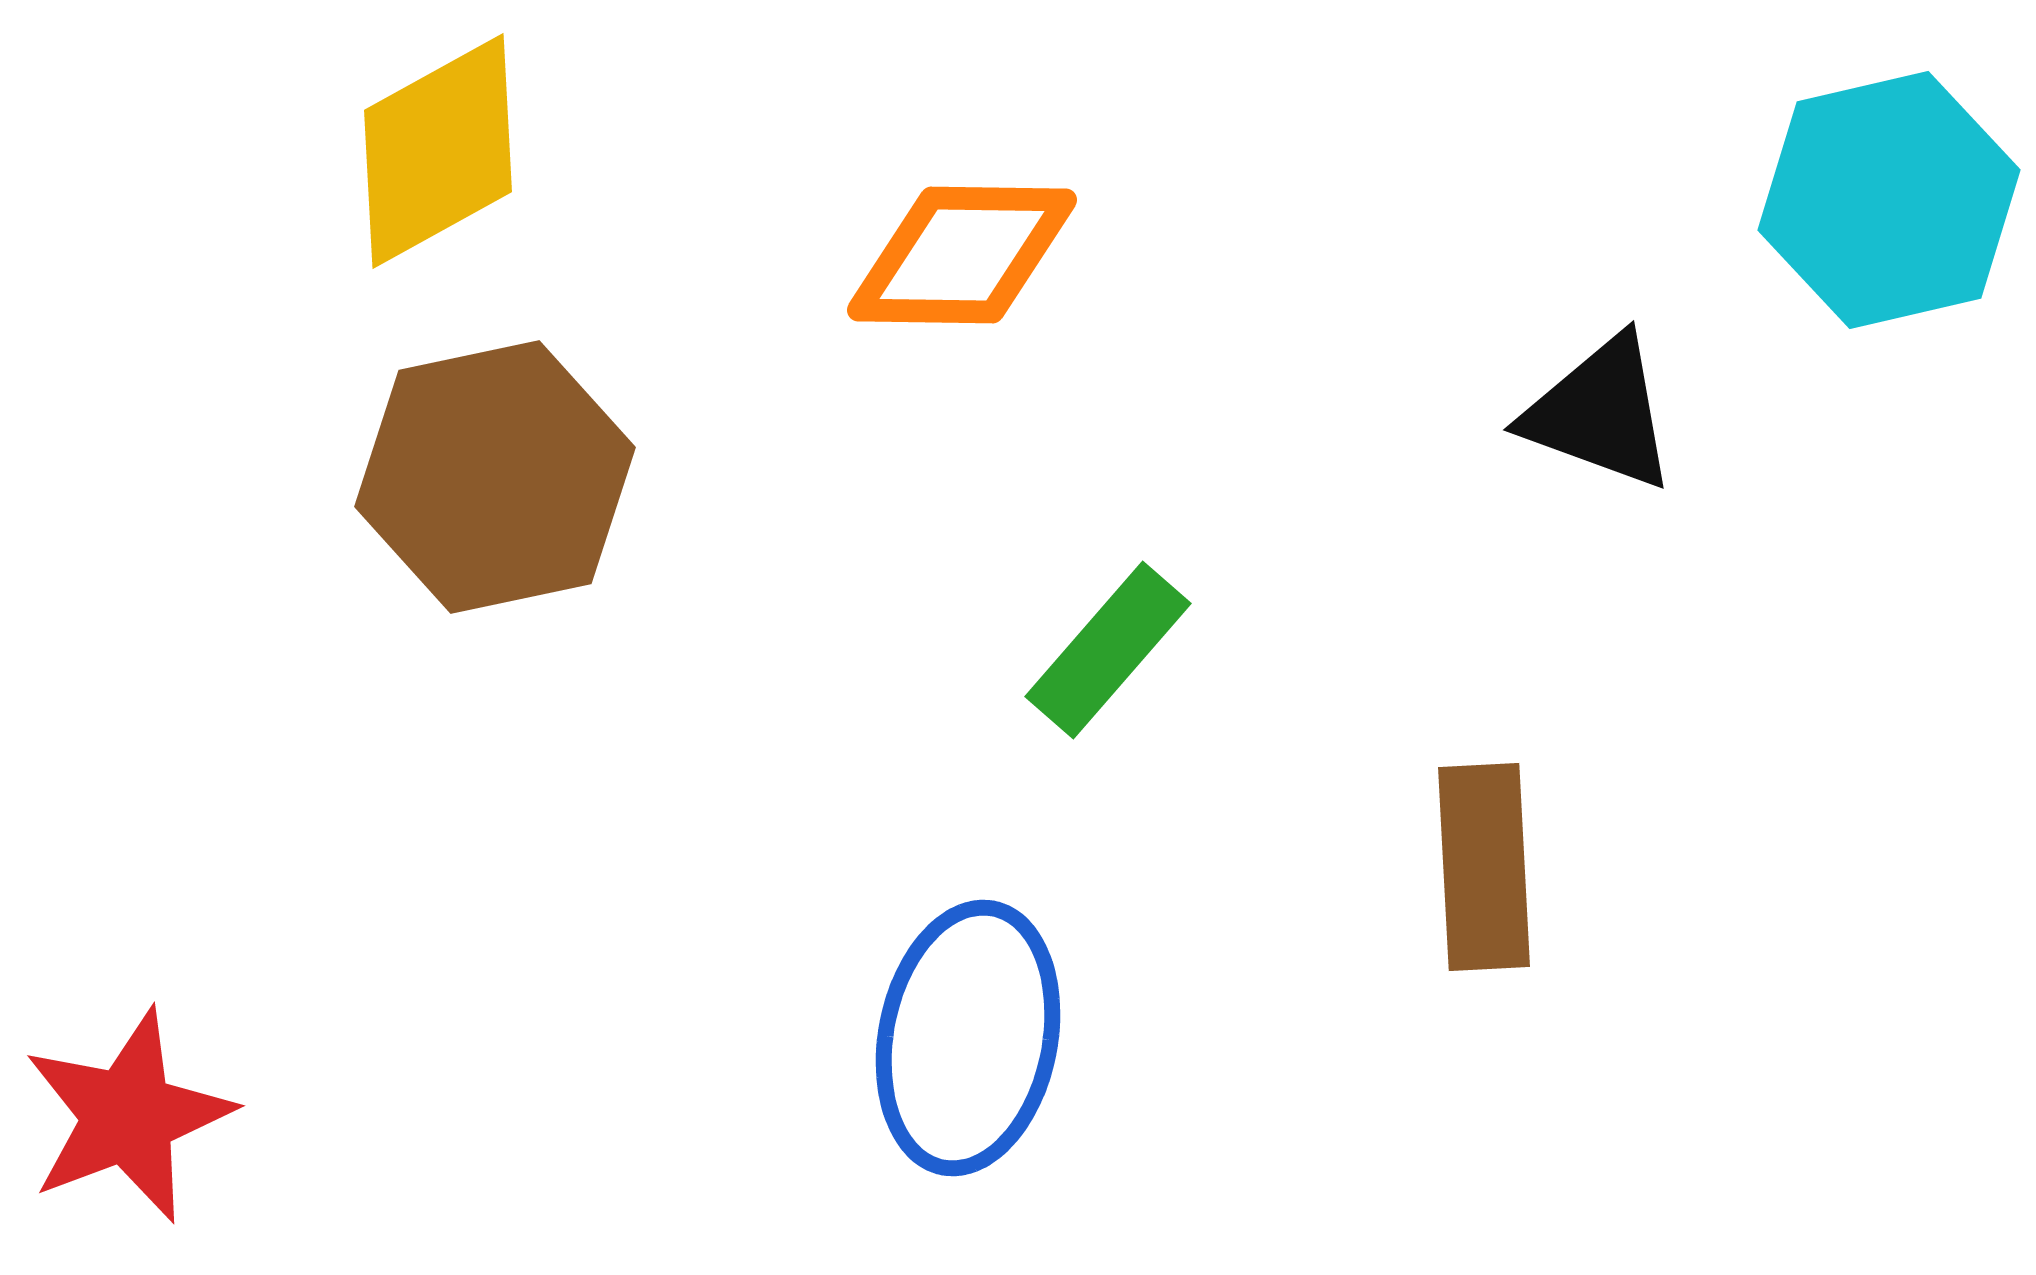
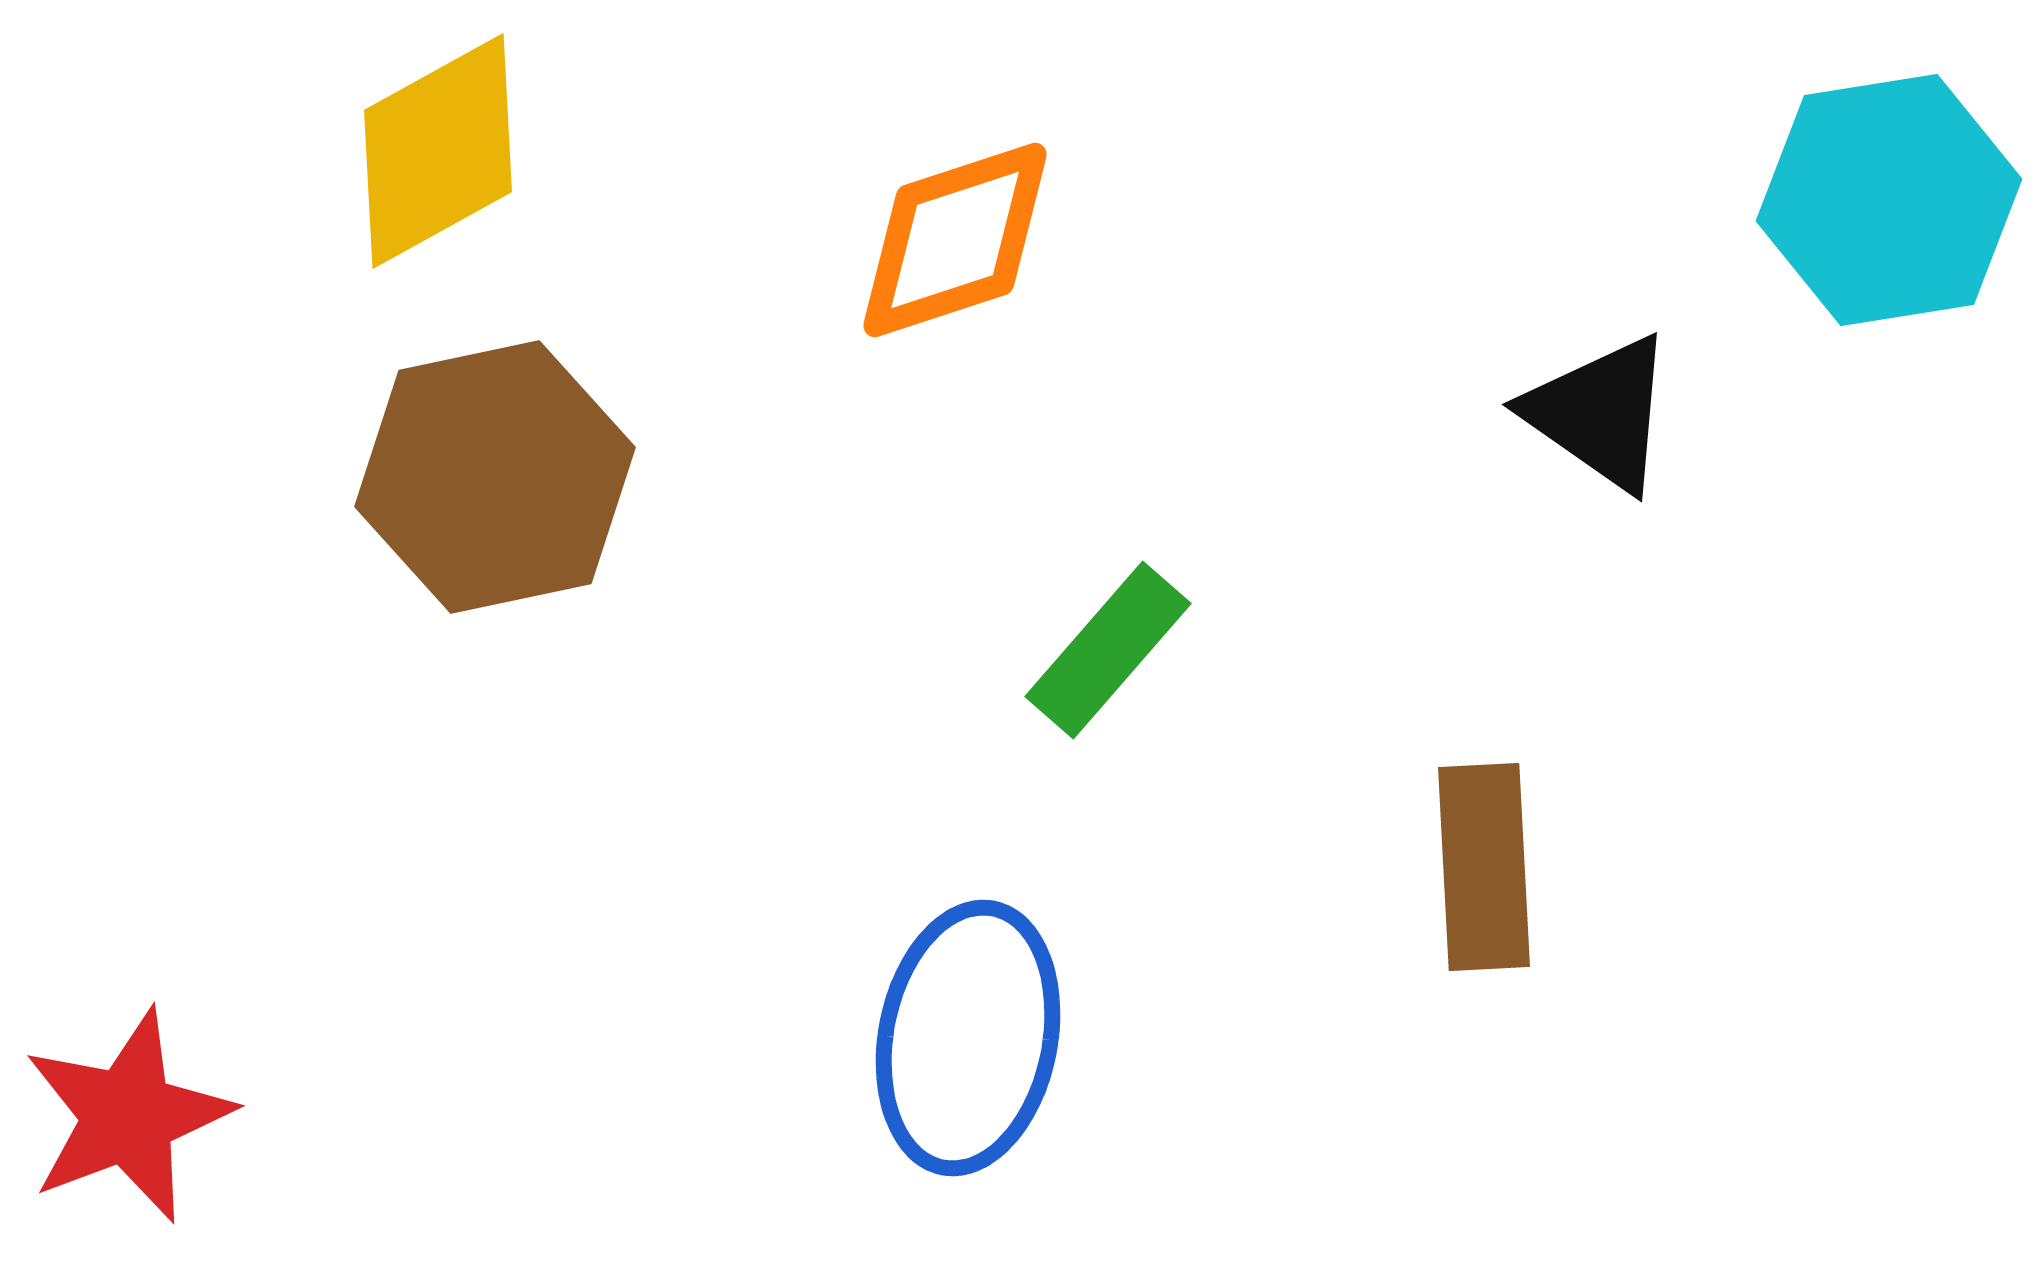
cyan hexagon: rotated 4 degrees clockwise
orange diamond: moved 7 px left, 15 px up; rotated 19 degrees counterclockwise
black triangle: rotated 15 degrees clockwise
